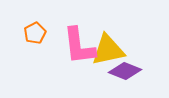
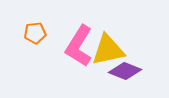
orange pentagon: rotated 20 degrees clockwise
pink L-shape: rotated 39 degrees clockwise
